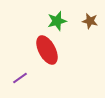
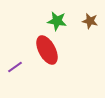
green star: rotated 24 degrees clockwise
purple line: moved 5 px left, 11 px up
